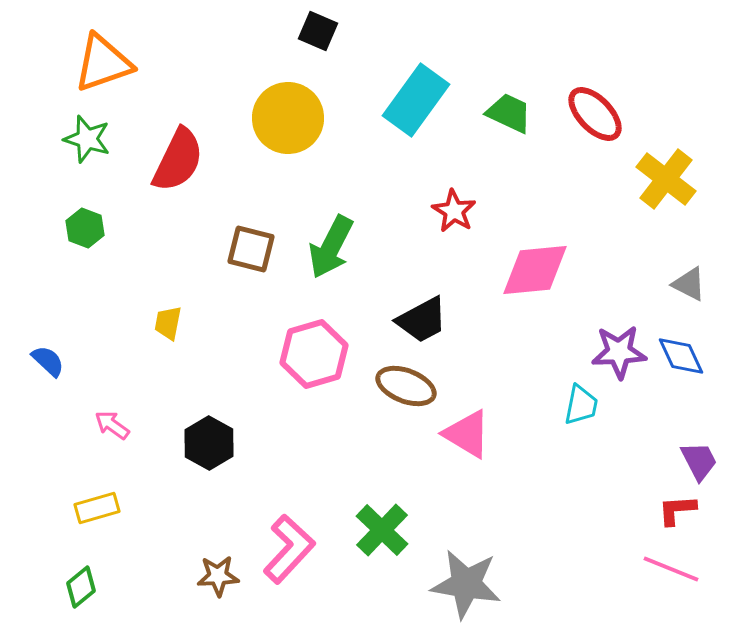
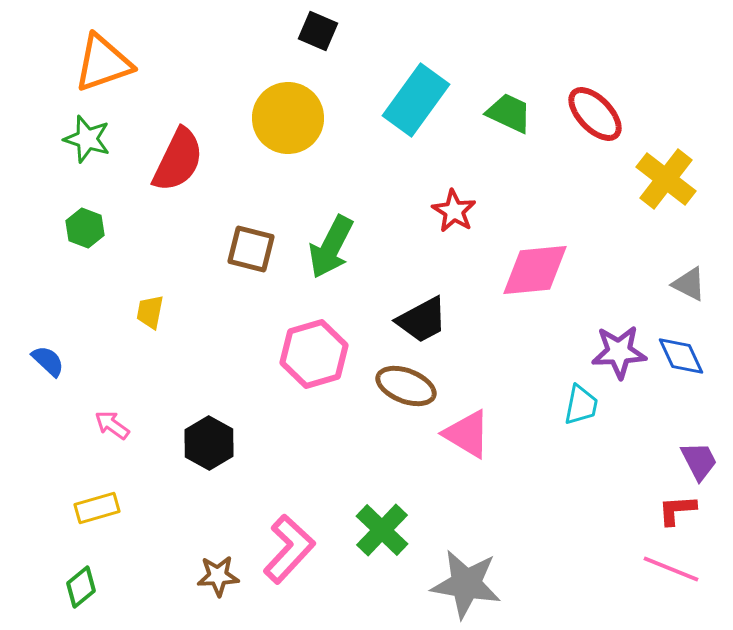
yellow trapezoid: moved 18 px left, 11 px up
